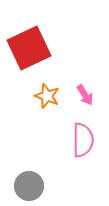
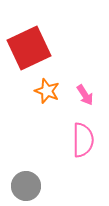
orange star: moved 5 px up
gray circle: moved 3 px left
